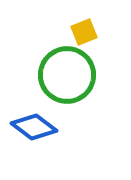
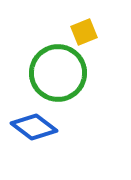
green circle: moved 9 px left, 2 px up
